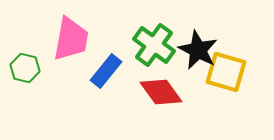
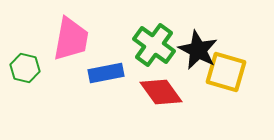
blue rectangle: moved 2 px down; rotated 40 degrees clockwise
